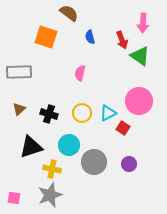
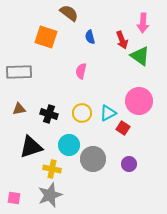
pink semicircle: moved 1 px right, 2 px up
brown triangle: rotated 32 degrees clockwise
gray circle: moved 1 px left, 3 px up
